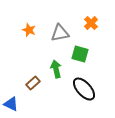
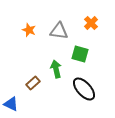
gray triangle: moved 1 px left, 2 px up; rotated 18 degrees clockwise
